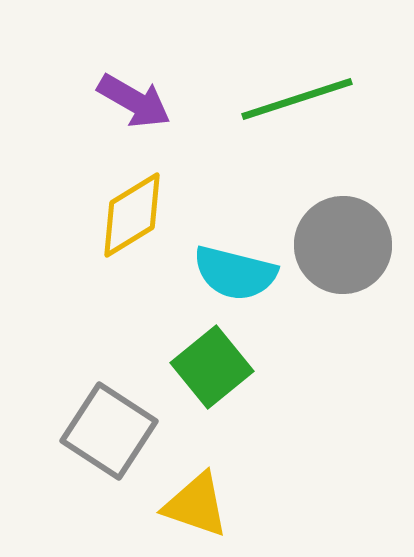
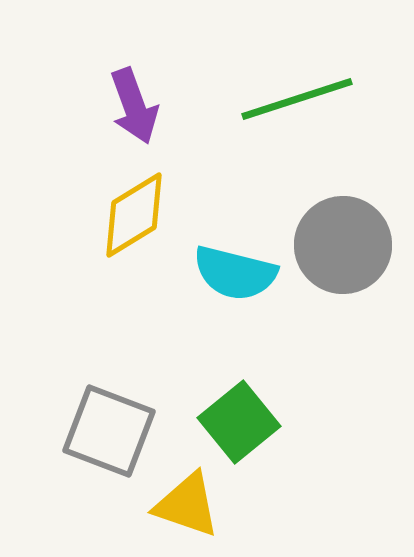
purple arrow: moved 5 px down; rotated 40 degrees clockwise
yellow diamond: moved 2 px right
green square: moved 27 px right, 55 px down
gray square: rotated 12 degrees counterclockwise
yellow triangle: moved 9 px left
